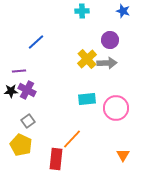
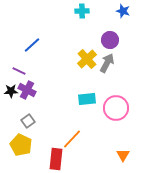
blue line: moved 4 px left, 3 px down
gray arrow: rotated 60 degrees counterclockwise
purple line: rotated 32 degrees clockwise
